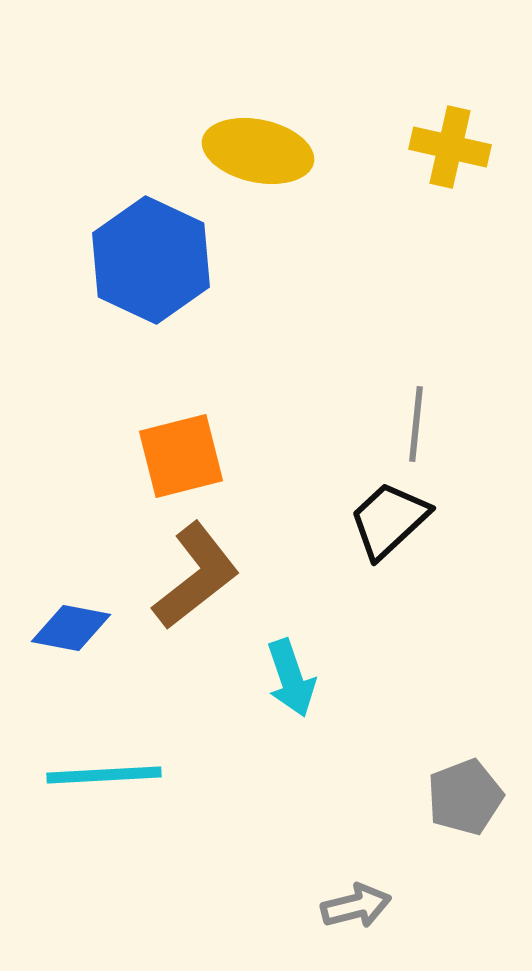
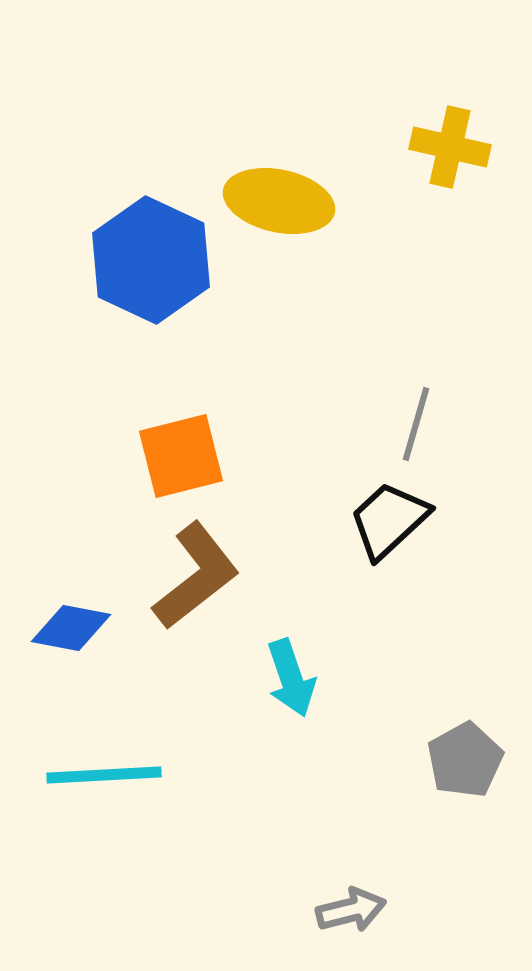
yellow ellipse: moved 21 px right, 50 px down
gray line: rotated 10 degrees clockwise
gray pentagon: moved 37 px up; rotated 8 degrees counterclockwise
gray arrow: moved 5 px left, 4 px down
